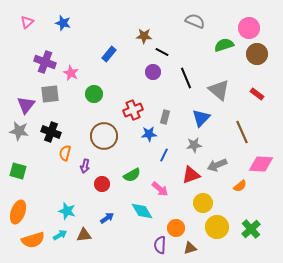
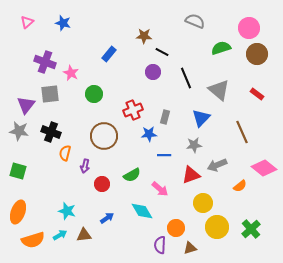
green semicircle at (224, 45): moved 3 px left, 3 px down
blue line at (164, 155): rotated 64 degrees clockwise
pink diamond at (261, 164): moved 3 px right, 4 px down; rotated 35 degrees clockwise
